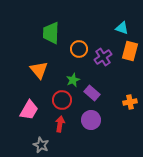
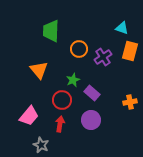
green trapezoid: moved 2 px up
pink trapezoid: moved 6 px down; rotated 10 degrees clockwise
